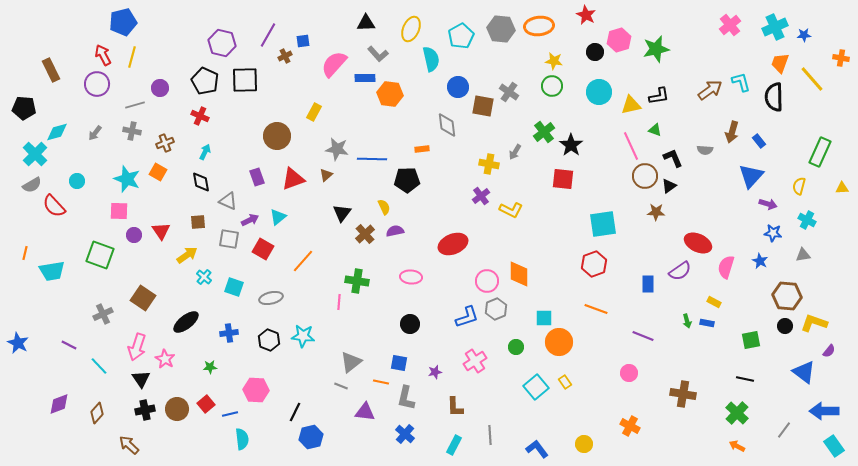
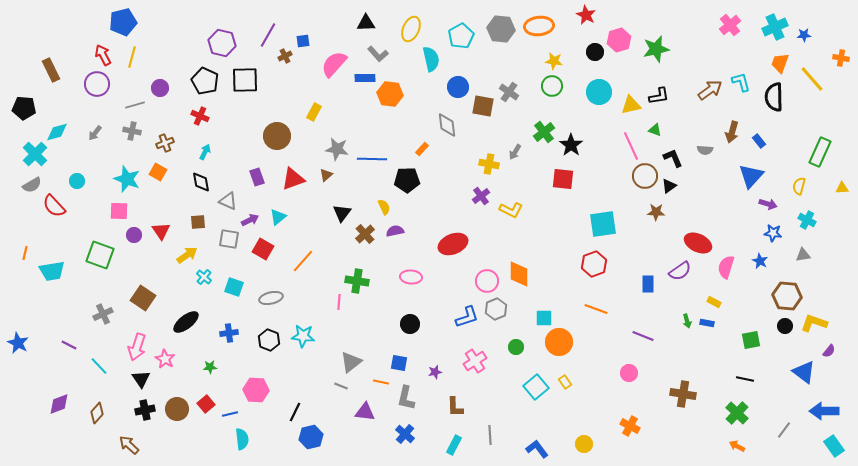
orange rectangle at (422, 149): rotated 40 degrees counterclockwise
